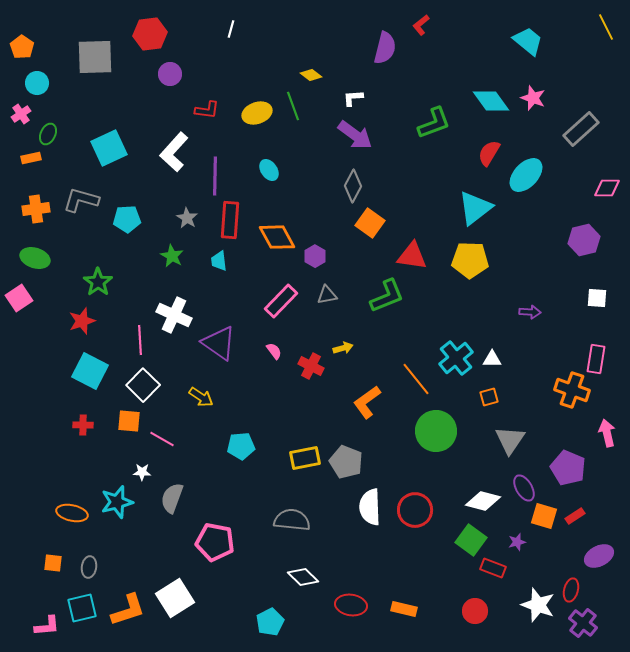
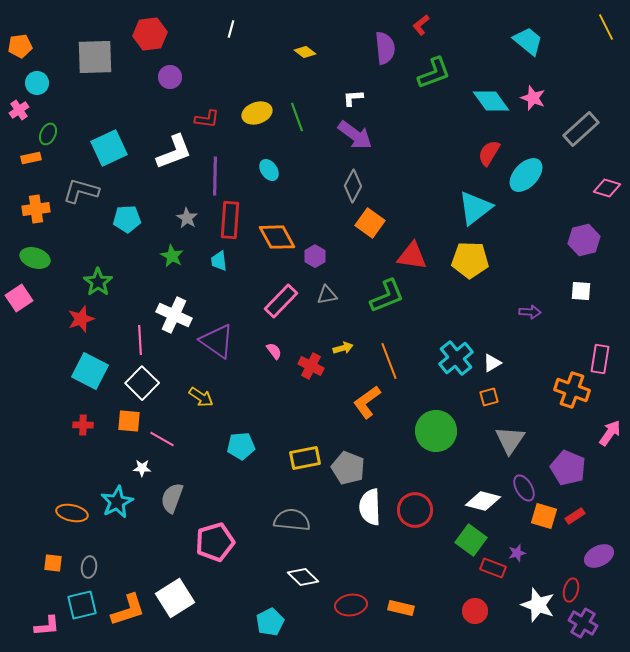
orange pentagon at (22, 47): moved 2 px left, 1 px up; rotated 30 degrees clockwise
purple semicircle at (385, 48): rotated 20 degrees counterclockwise
purple circle at (170, 74): moved 3 px down
yellow diamond at (311, 75): moved 6 px left, 23 px up
green line at (293, 106): moved 4 px right, 11 px down
red L-shape at (207, 110): moved 9 px down
pink cross at (21, 114): moved 2 px left, 4 px up
green L-shape at (434, 123): moved 50 px up
white L-shape at (174, 152): rotated 153 degrees counterclockwise
pink diamond at (607, 188): rotated 16 degrees clockwise
gray L-shape at (81, 200): moved 9 px up
white square at (597, 298): moved 16 px left, 7 px up
red star at (82, 321): moved 1 px left, 2 px up
purple triangle at (219, 343): moved 2 px left, 2 px up
white triangle at (492, 359): moved 4 px down; rotated 30 degrees counterclockwise
pink rectangle at (596, 359): moved 4 px right
orange line at (416, 379): moved 27 px left, 18 px up; rotated 18 degrees clockwise
white square at (143, 385): moved 1 px left, 2 px up
pink arrow at (607, 433): moved 3 px right; rotated 48 degrees clockwise
gray pentagon at (346, 462): moved 2 px right, 6 px down
white star at (142, 472): moved 4 px up
cyan star at (117, 502): rotated 12 degrees counterclockwise
pink pentagon at (215, 542): rotated 27 degrees counterclockwise
purple star at (517, 542): moved 11 px down
red ellipse at (351, 605): rotated 16 degrees counterclockwise
cyan square at (82, 608): moved 3 px up
orange rectangle at (404, 609): moved 3 px left, 1 px up
purple cross at (583, 623): rotated 8 degrees counterclockwise
